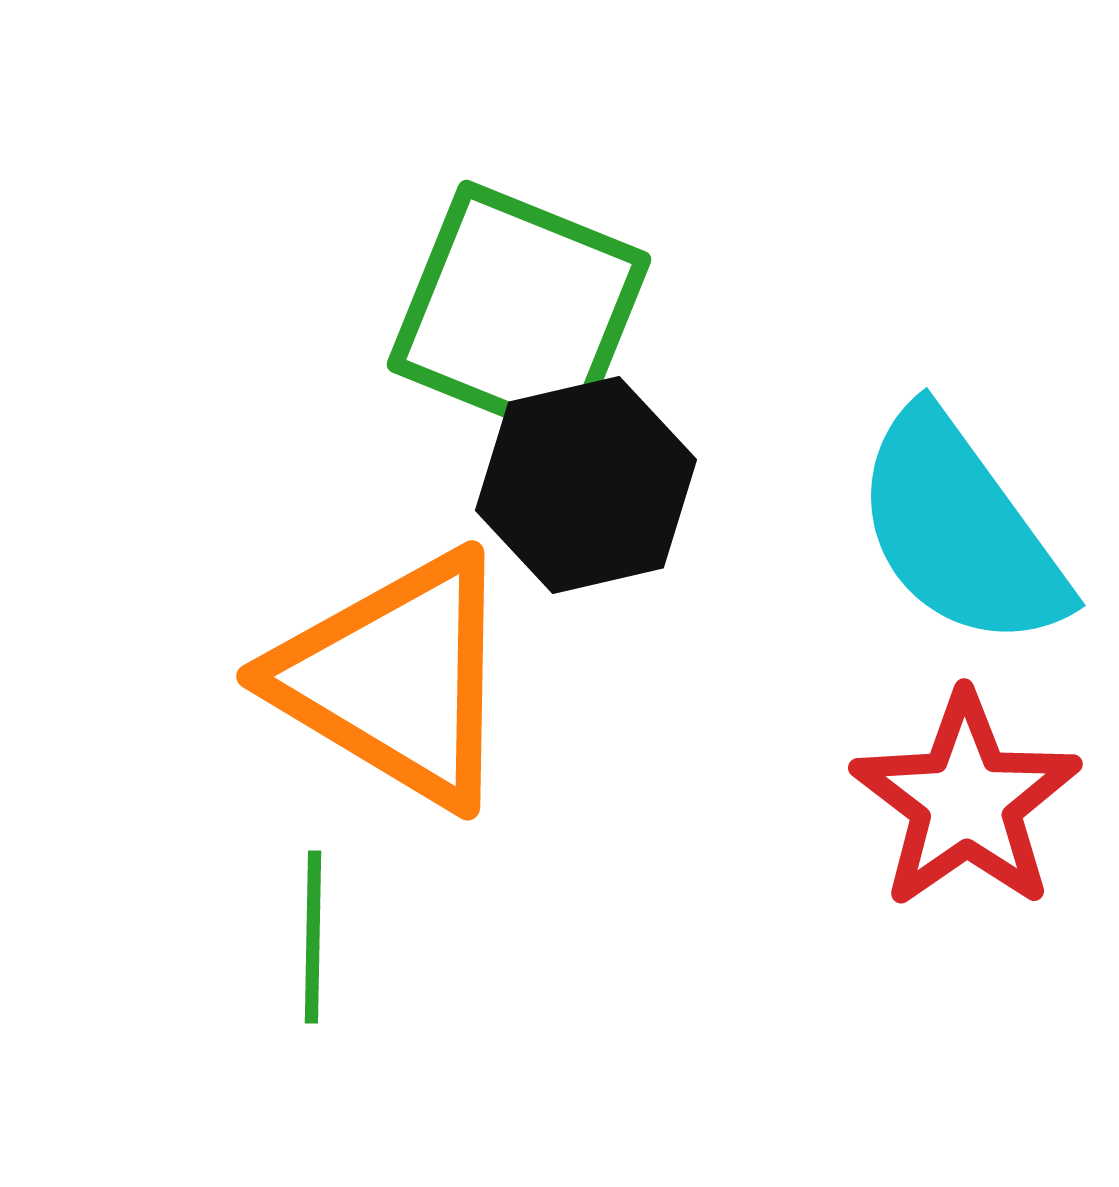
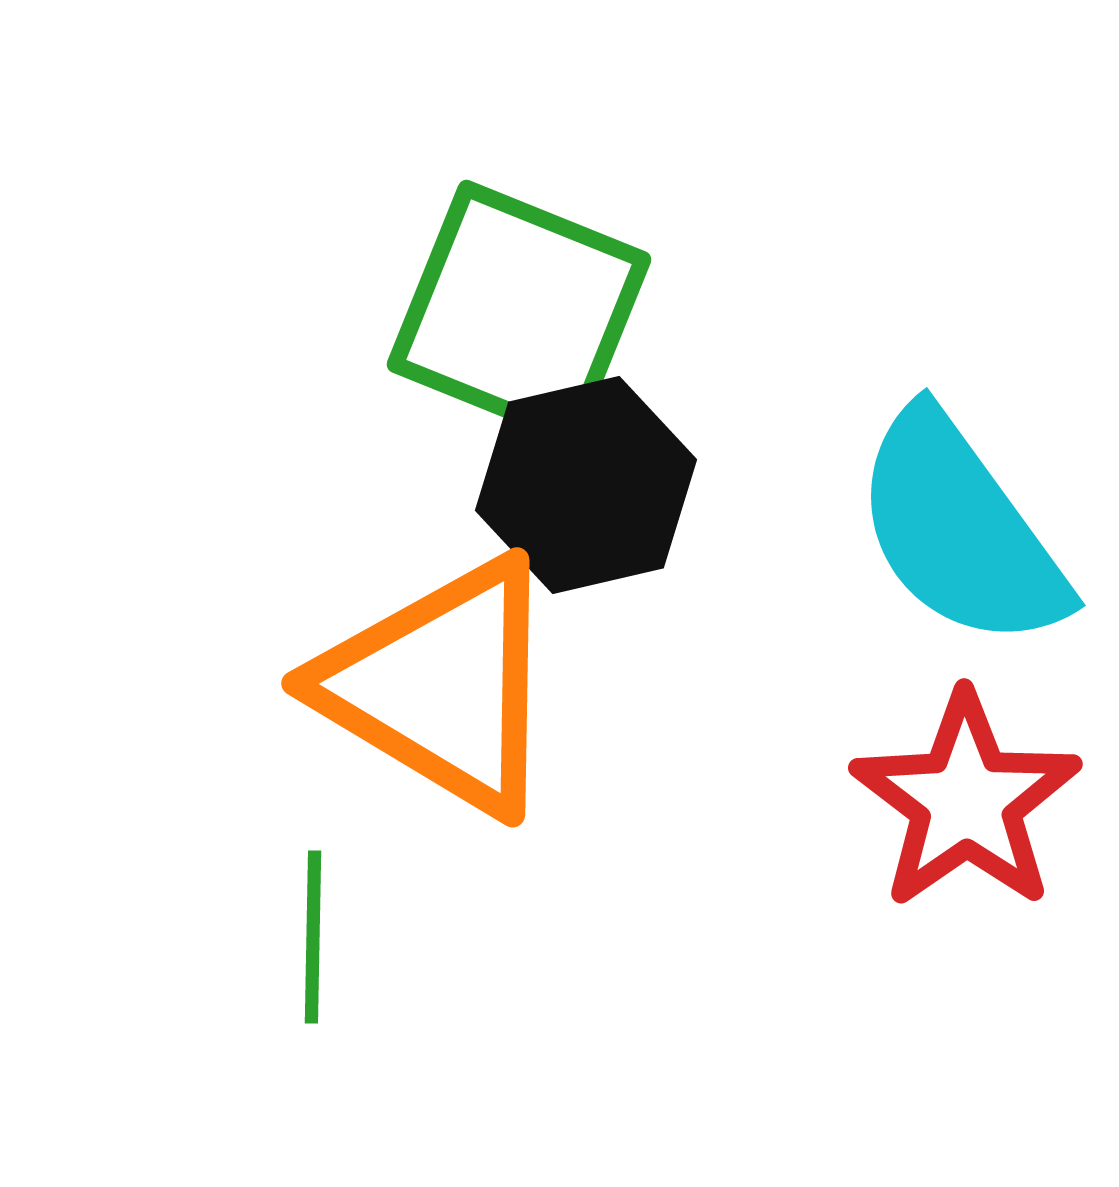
orange triangle: moved 45 px right, 7 px down
